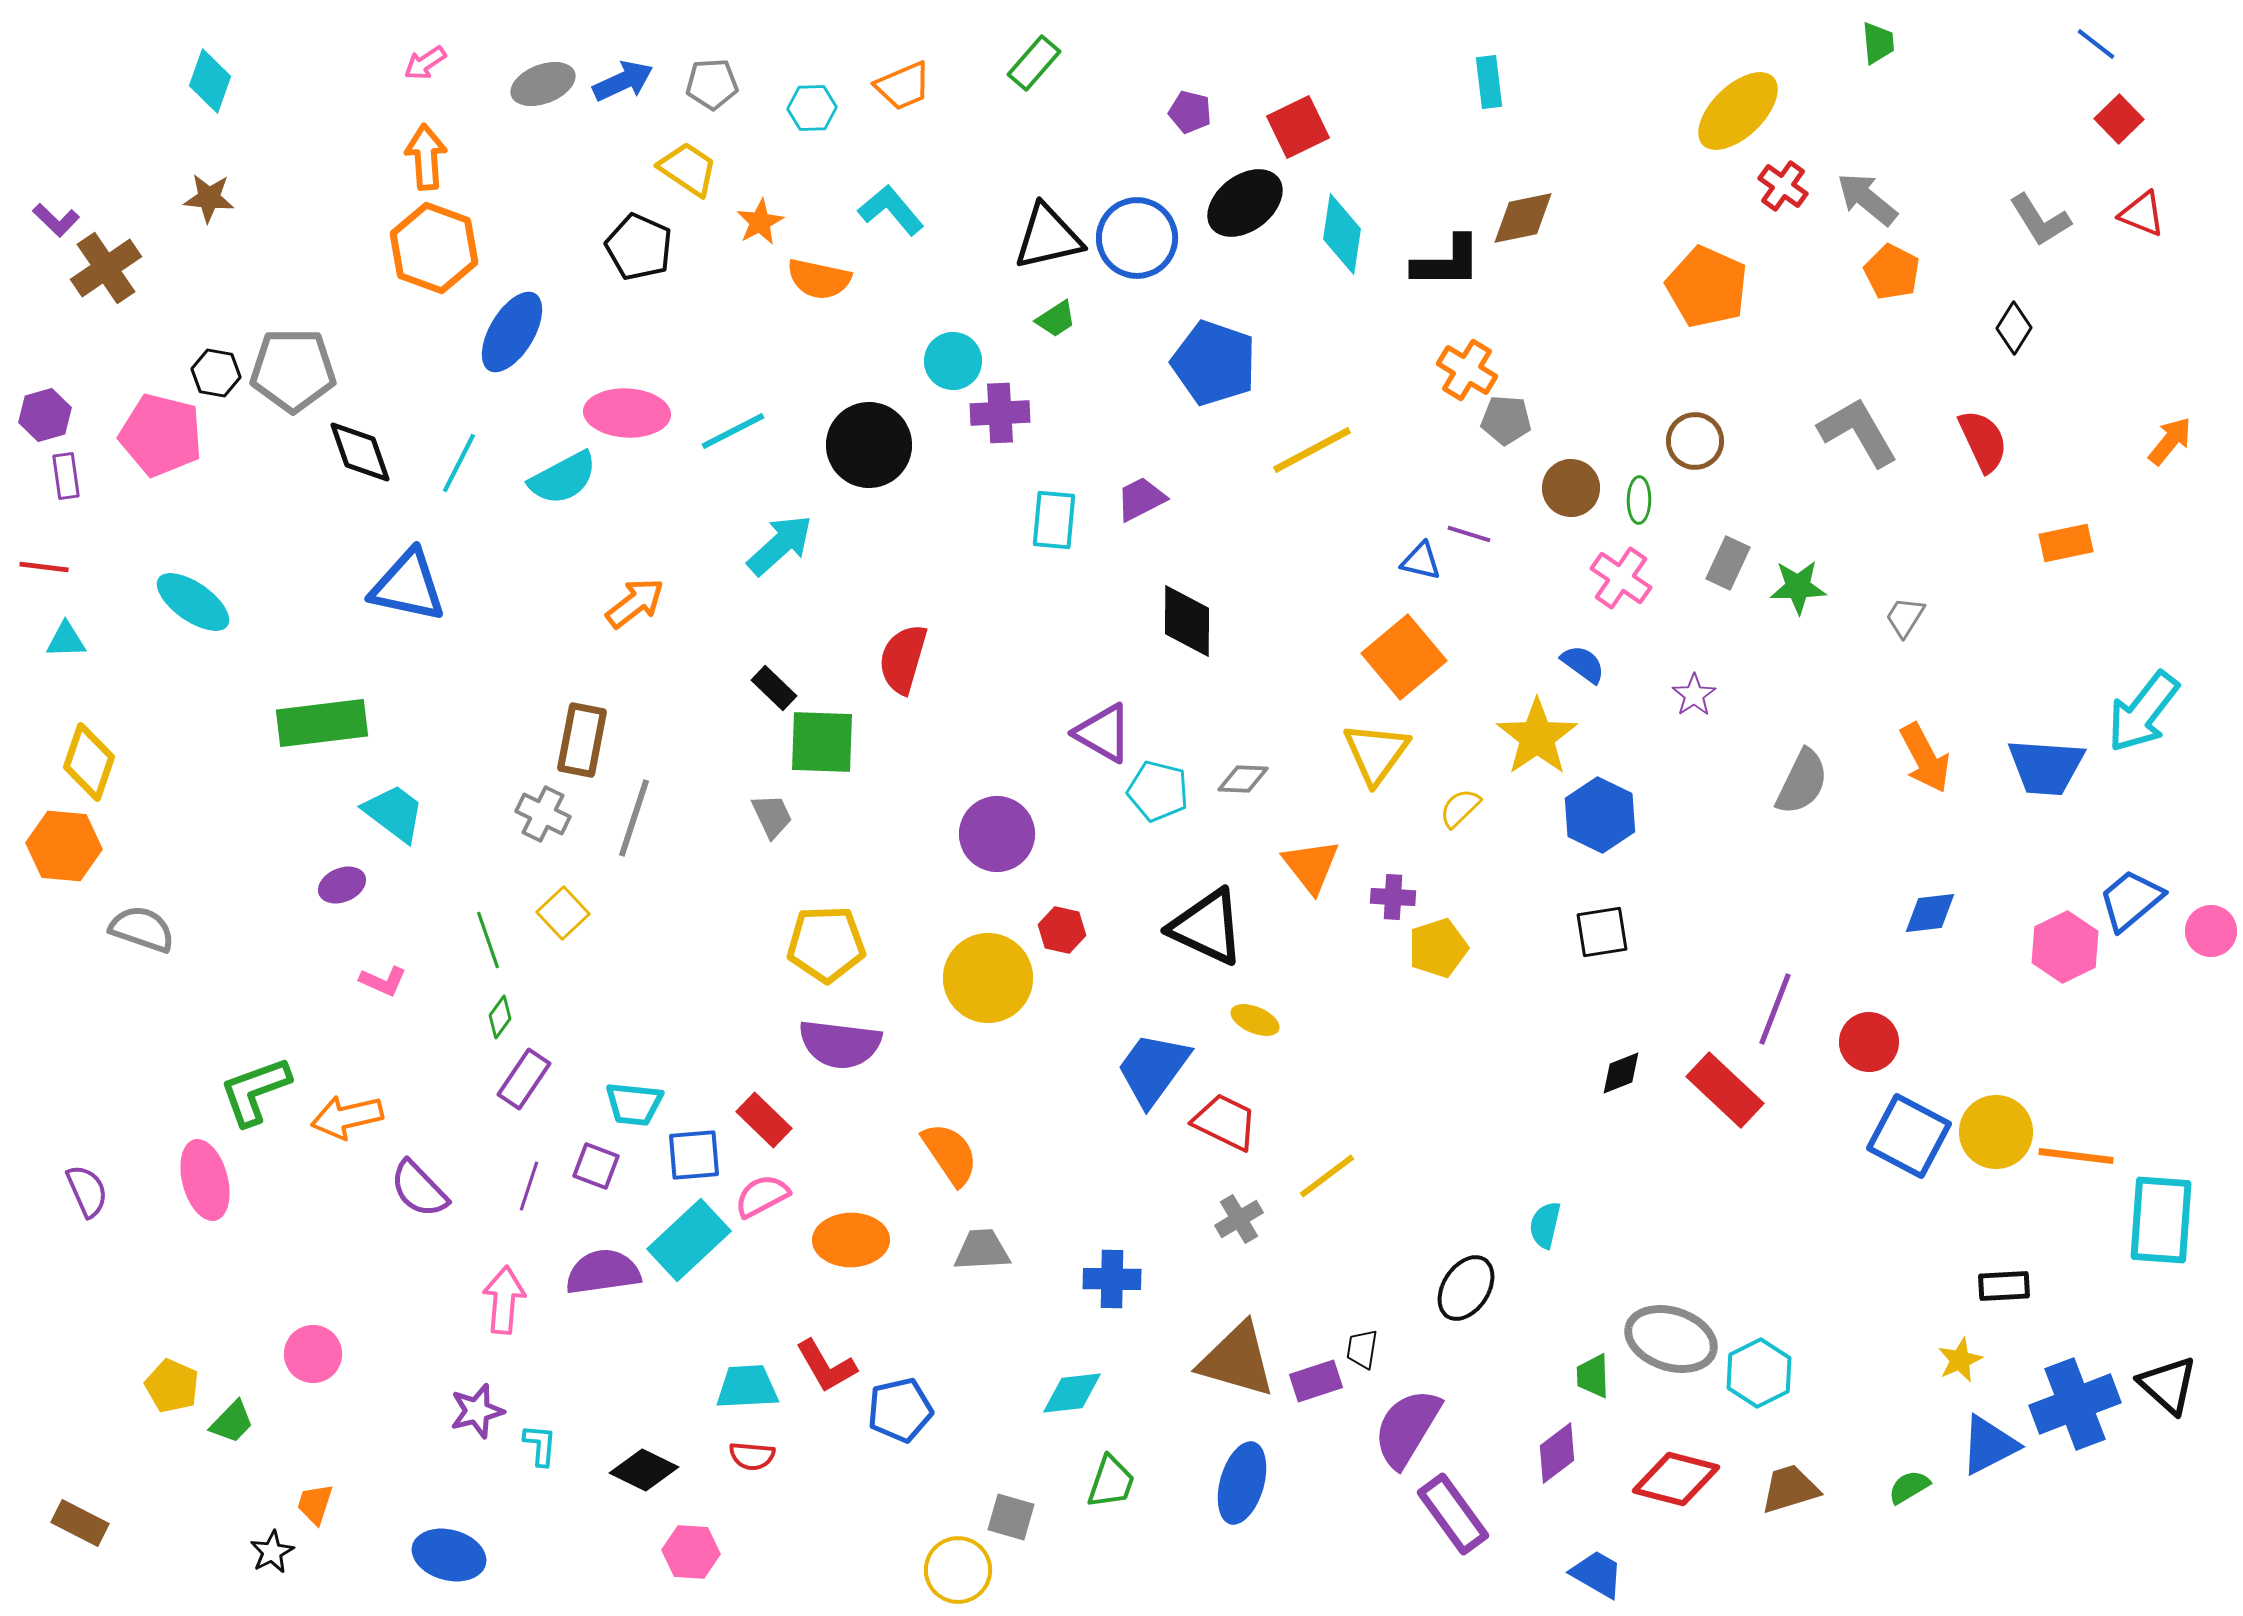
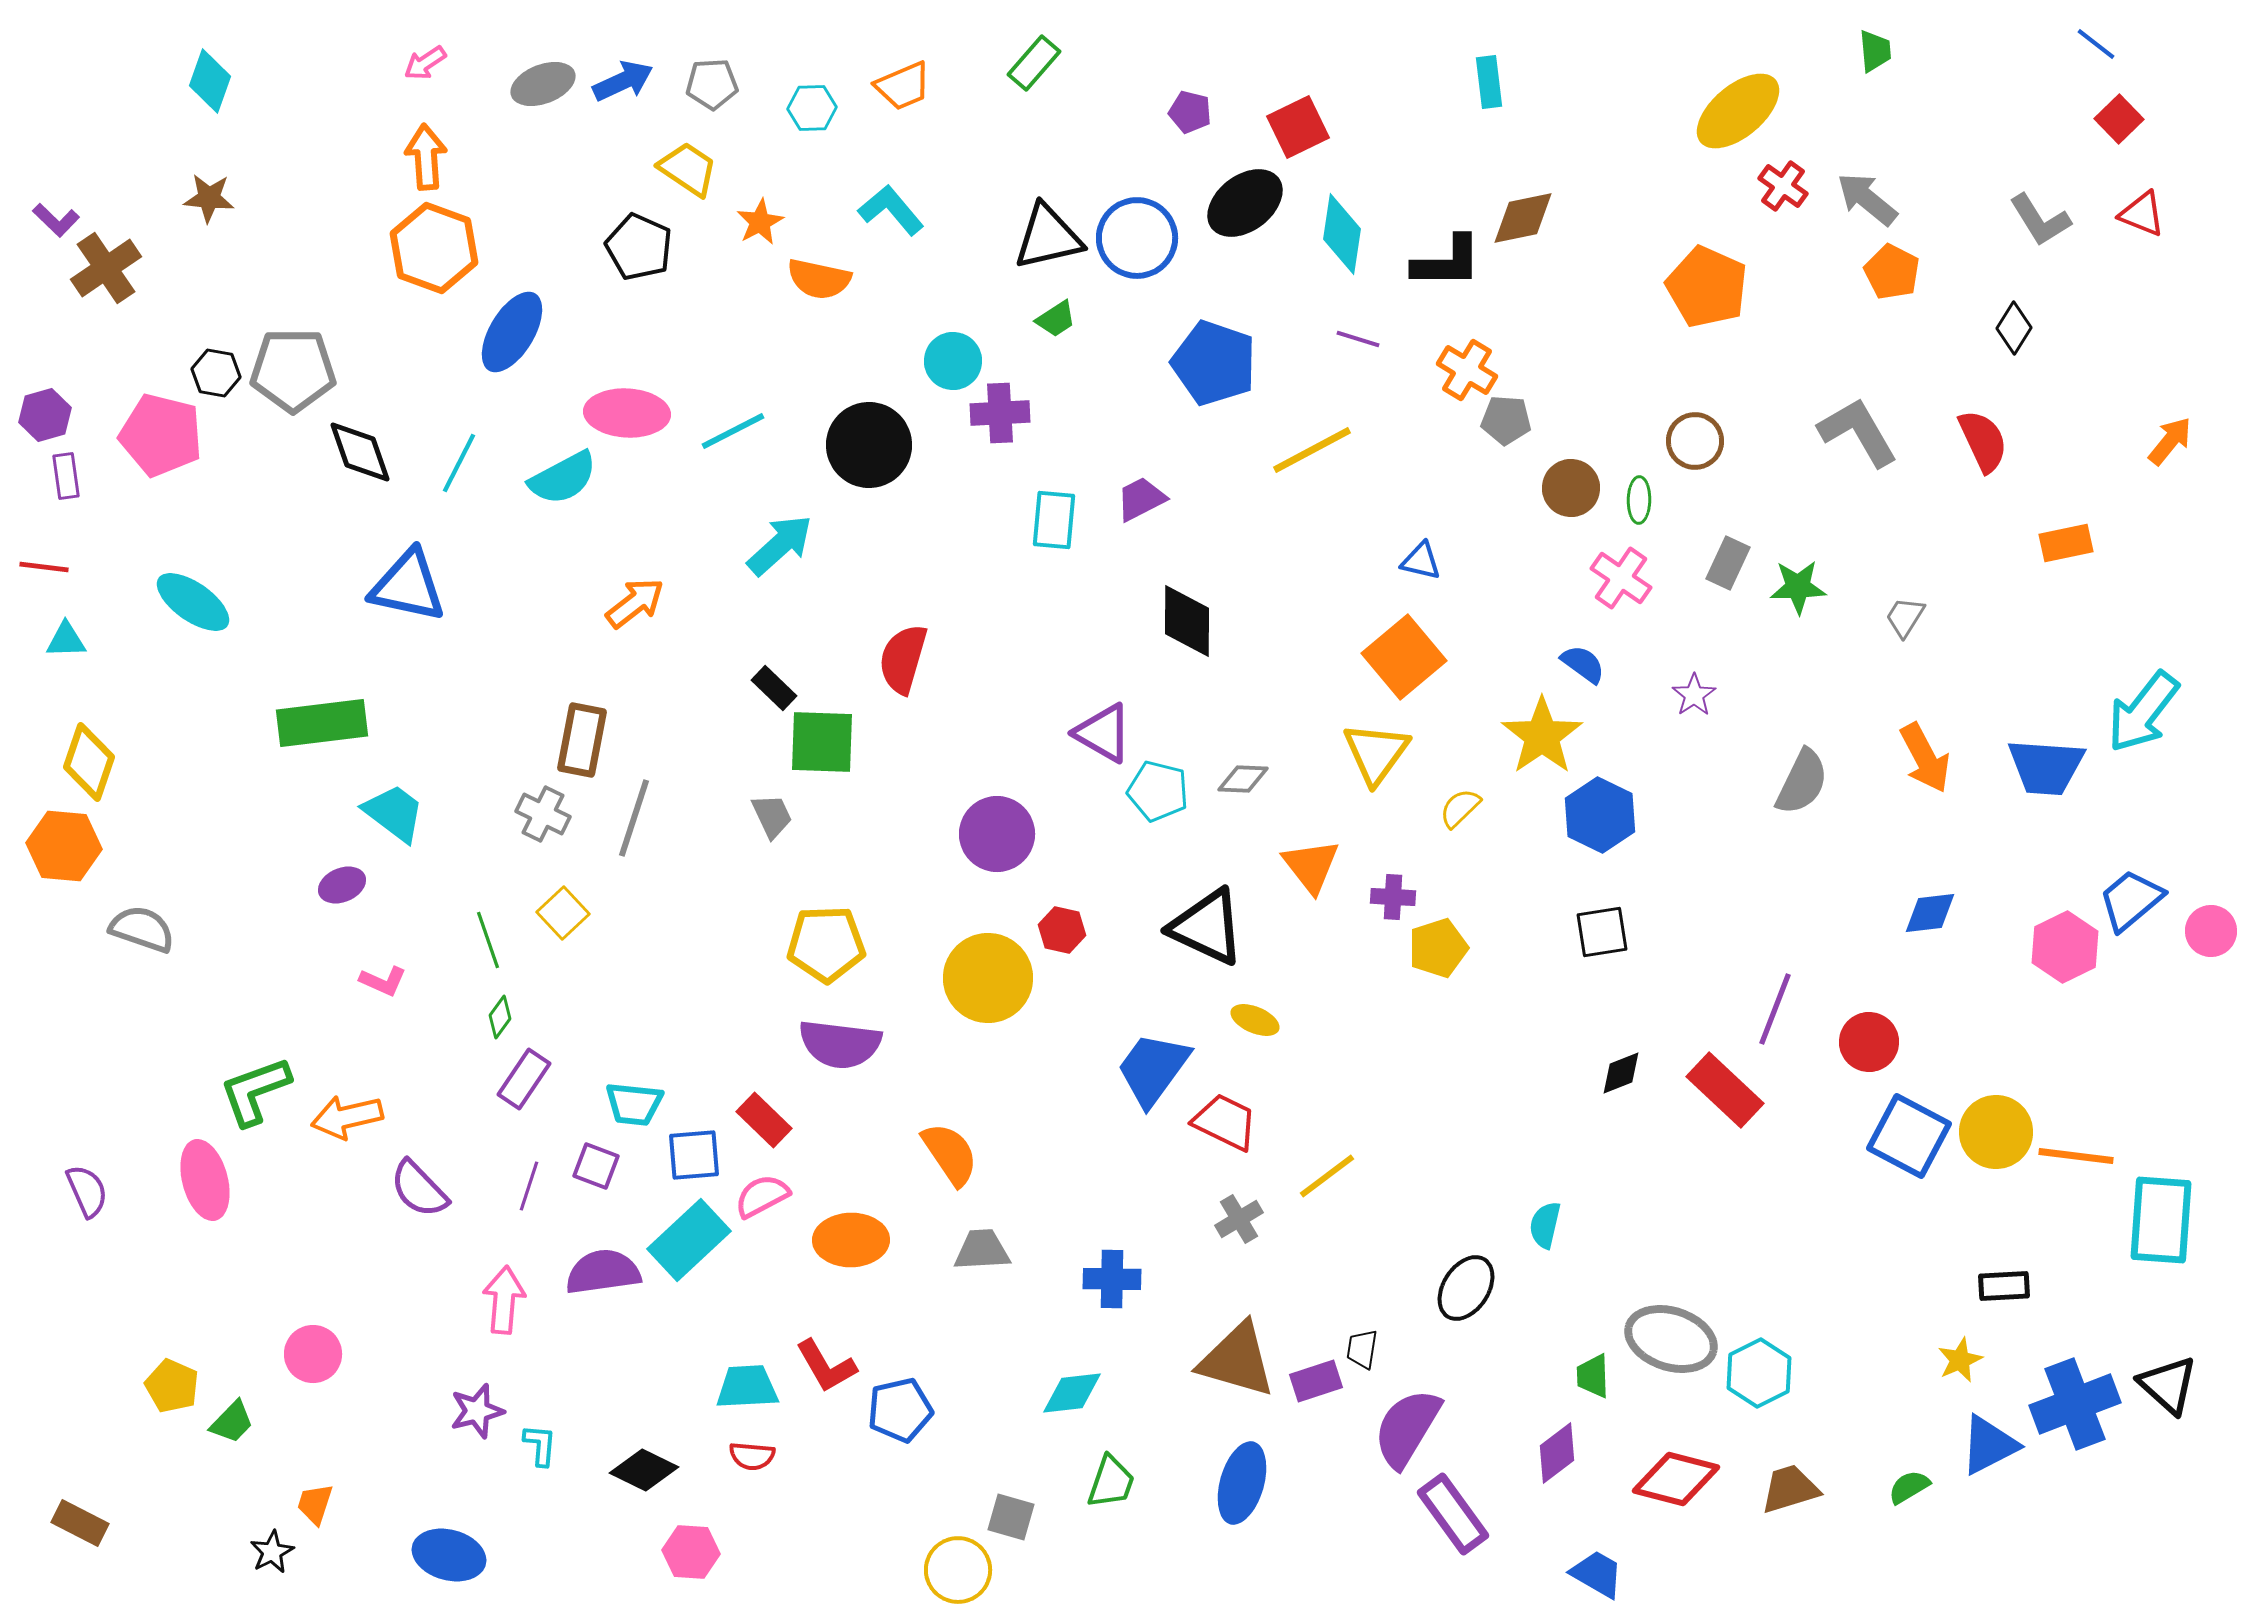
green trapezoid at (1878, 43): moved 3 px left, 8 px down
yellow ellipse at (1738, 111): rotated 4 degrees clockwise
purple line at (1469, 534): moved 111 px left, 195 px up
yellow star at (1537, 737): moved 5 px right, 1 px up
